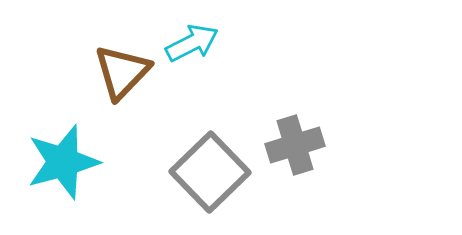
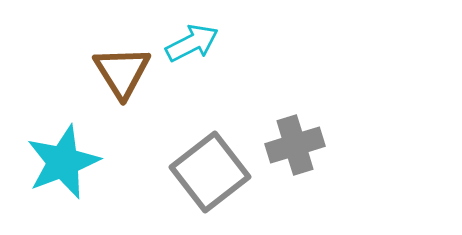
brown triangle: rotated 16 degrees counterclockwise
cyan star: rotated 6 degrees counterclockwise
gray square: rotated 6 degrees clockwise
